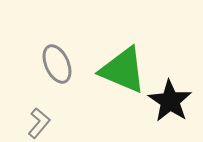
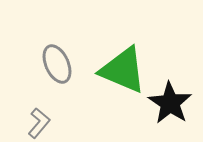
black star: moved 2 px down
